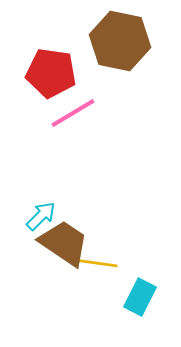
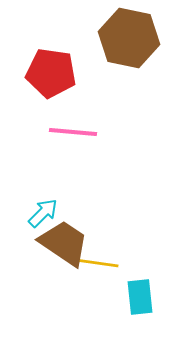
brown hexagon: moved 9 px right, 3 px up
pink line: moved 19 px down; rotated 36 degrees clockwise
cyan arrow: moved 2 px right, 3 px up
yellow line: moved 1 px right
cyan rectangle: rotated 33 degrees counterclockwise
